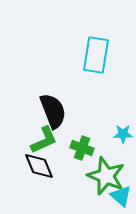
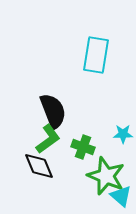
green L-shape: moved 4 px right, 1 px up; rotated 12 degrees counterclockwise
green cross: moved 1 px right, 1 px up
